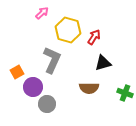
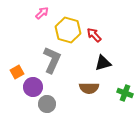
red arrow: moved 2 px up; rotated 77 degrees counterclockwise
